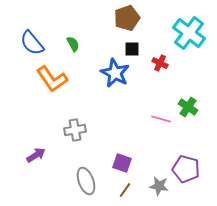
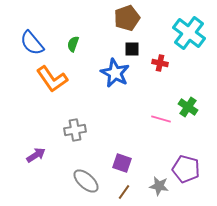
green semicircle: rotated 133 degrees counterclockwise
red cross: rotated 14 degrees counterclockwise
gray ellipse: rotated 28 degrees counterclockwise
brown line: moved 1 px left, 2 px down
